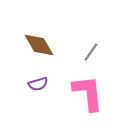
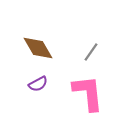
brown diamond: moved 1 px left, 3 px down
purple semicircle: rotated 12 degrees counterclockwise
